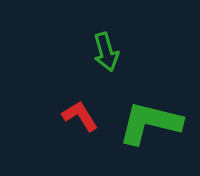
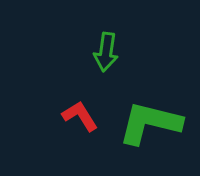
green arrow: rotated 24 degrees clockwise
